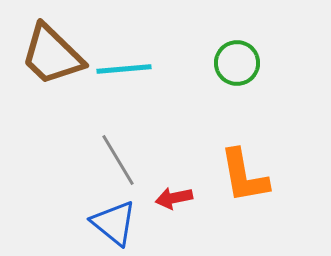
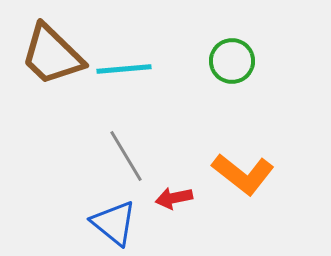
green circle: moved 5 px left, 2 px up
gray line: moved 8 px right, 4 px up
orange L-shape: moved 1 px left, 2 px up; rotated 42 degrees counterclockwise
